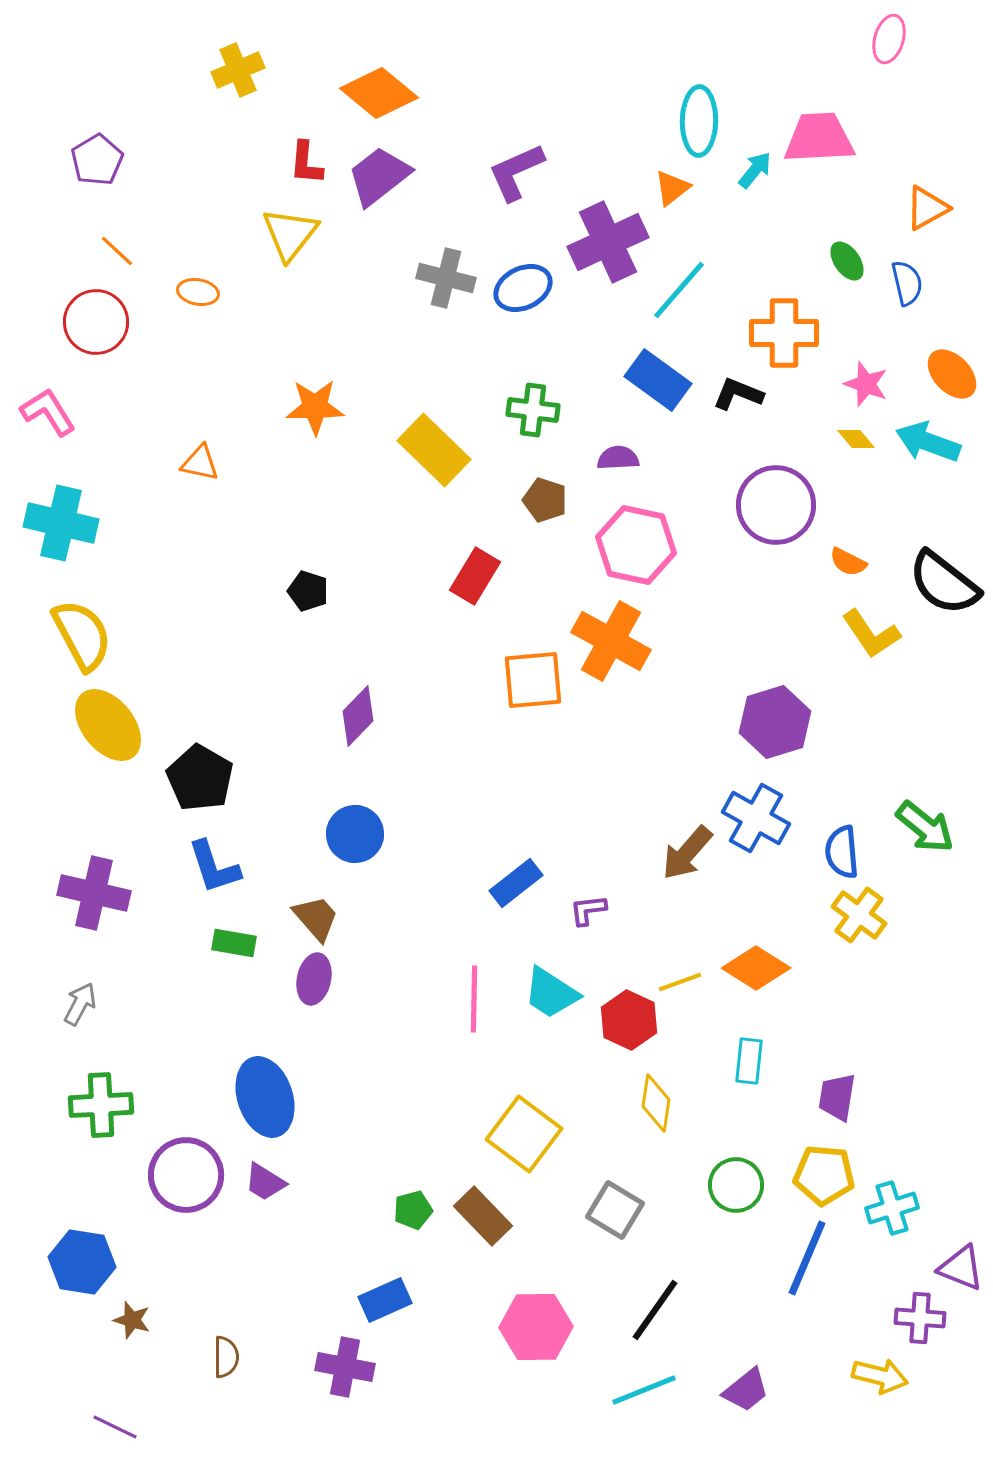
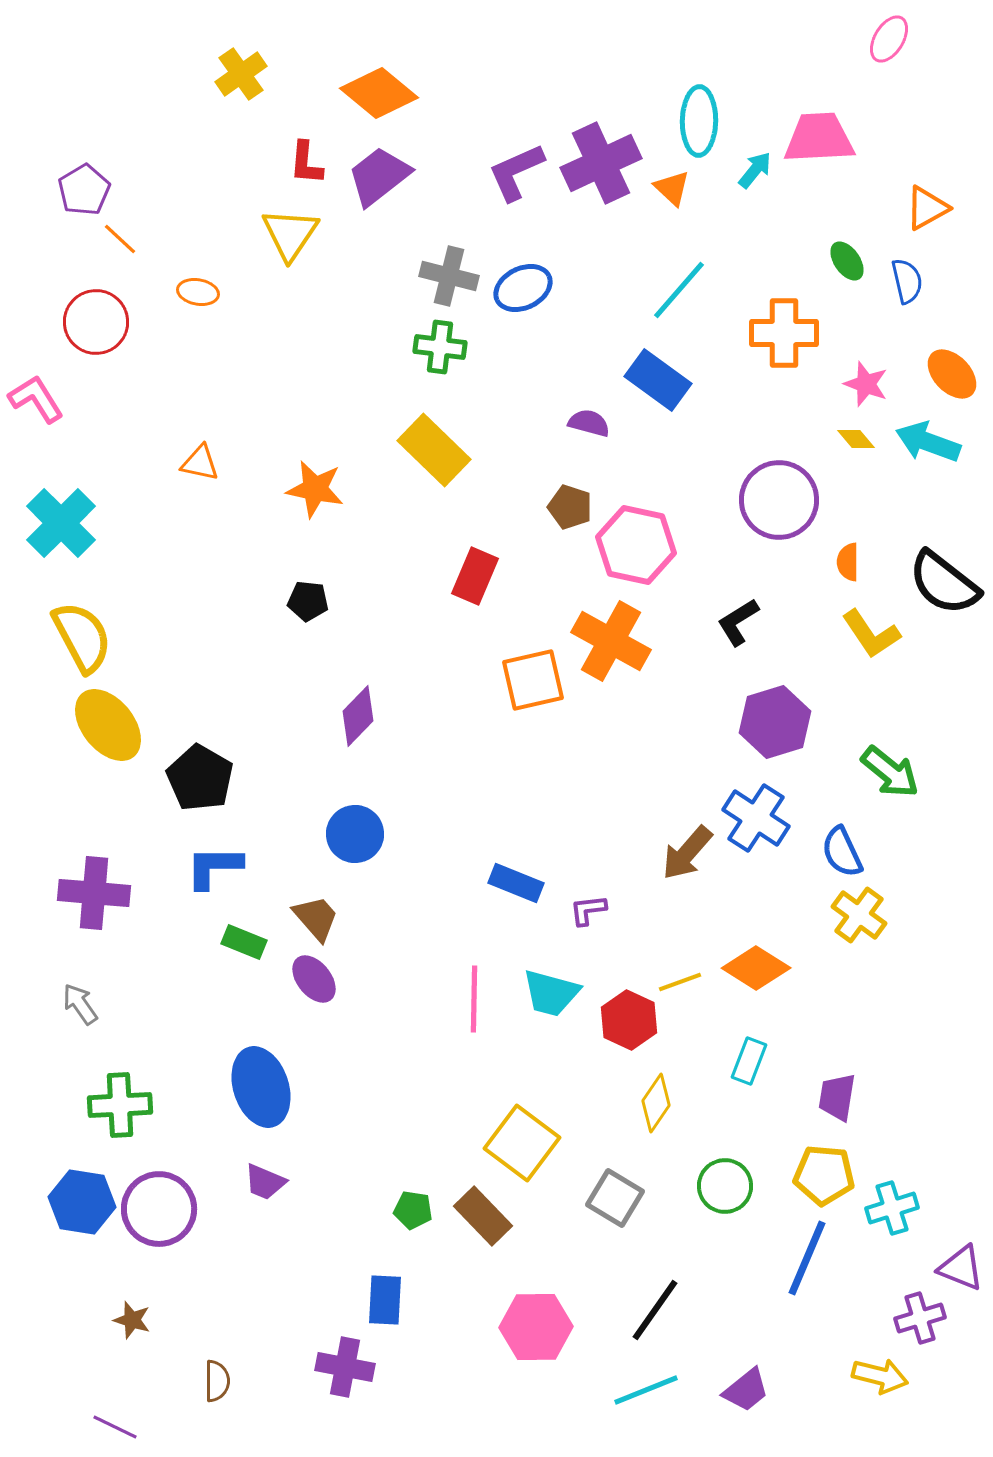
pink ellipse at (889, 39): rotated 15 degrees clockwise
yellow cross at (238, 70): moved 3 px right, 4 px down; rotated 12 degrees counterclockwise
purple pentagon at (97, 160): moved 13 px left, 30 px down
orange triangle at (672, 188): rotated 39 degrees counterclockwise
yellow triangle at (290, 234): rotated 4 degrees counterclockwise
purple cross at (608, 242): moved 7 px left, 79 px up
orange line at (117, 251): moved 3 px right, 12 px up
gray cross at (446, 278): moved 3 px right, 2 px up
blue semicircle at (907, 283): moved 2 px up
black L-shape at (738, 394): moved 228 px down; rotated 54 degrees counterclockwise
orange star at (315, 407): moved 82 px down; rotated 12 degrees clockwise
green cross at (533, 410): moved 93 px left, 63 px up
pink L-shape at (48, 412): moved 12 px left, 13 px up
purple semicircle at (618, 458): moved 29 px left, 35 px up; rotated 18 degrees clockwise
brown pentagon at (545, 500): moved 25 px right, 7 px down
purple circle at (776, 505): moved 3 px right, 5 px up
cyan cross at (61, 523): rotated 32 degrees clockwise
orange semicircle at (848, 562): rotated 63 degrees clockwise
red rectangle at (475, 576): rotated 8 degrees counterclockwise
black pentagon at (308, 591): moved 10 px down; rotated 12 degrees counterclockwise
yellow semicircle at (82, 635): moved 2 px down
orange square at (533, 680): rotated 8 degrees counterclockwise
blue cross at (756, 818): rotated 4 degrees clockwise
green arrow at (925, 827): moved 35 px left, 55 px up
blue semicircle at (842, 852): rotated 20 degrees counterclockwise
blue L-shape at (214, 867): rotated 108 degrees clockwise
blue rectangle at (516, 883): rotated 60 degrees clockwise
purple cross at (94, 893): rotated 8 degrees counterclockwise
green rectangle at (234, 943): moved 10 px right, 1 px up; rotated 12 degrees clockwise
purple ellipse at (314, 979): rotated 51 degrees counterclockwise
cyan trapezoid at (551, 993): rotated 18 degrees counterclockwise
gray arrow at (80, 1004): rotated 63 degrees counterclockwise
cyan rectangle at (749, 1061): rotated 15 degrees clockwise
blue ellipse at (265, 1097): moved 4 px left, 10 px up
yellow diamond at (656, 1103): rotated 26 degrees clockwise
green cross at (101, 1105): moved 19 px right
yellow square at (524, 1134): moved 2 px left, 9 px down
purple circle at (186, 1175): moved 27 px left, 34 px down
purple trapezoid at (265, 1182): rotated 9 degrees counterclockwise
green circle at (736, 1185): moved 11 px left, 1 px down
green pentagon at (413, 1210): rotated 24 degrees clockwise
gray square at (615, 1210): moved 12 px up
blue hexagon at (82, 1262): moved 60 px up
blue rectangle at (385, 1300): rotated 63 degrees counterclockwise
purple cross at (920, 1318): rotated 21 degrees counterclockwise
brown semicircle at (226, 1357): moved 9 px left, 24 px down
cyan line at (644, 1390): moved 2 px right
